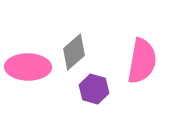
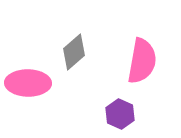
pink ellipse: moved 16 px down
purple hexagon: moved 26 px right, 25 px down; rotated 8 degrees clockwise
